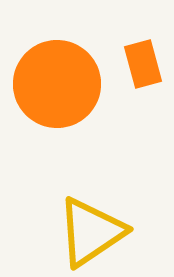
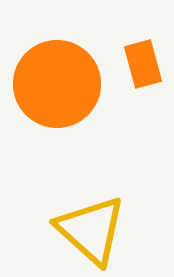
yellow triangle: moved 2 px up; rotated 44 degrees counterclockwise
